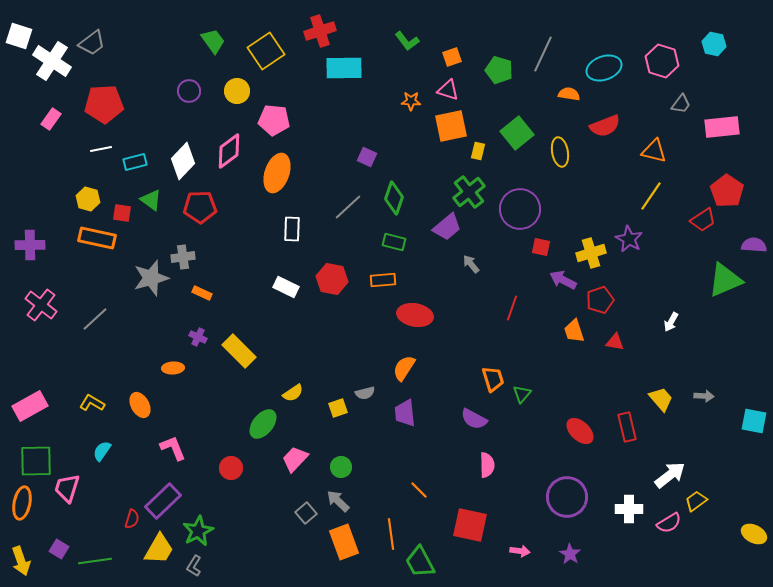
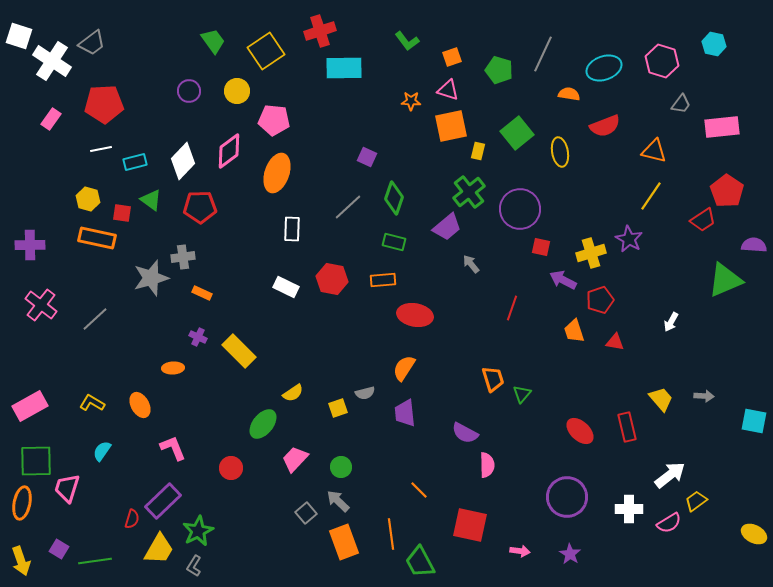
purple semicircle at (474, 419): moved 9 px left, 14 px down
